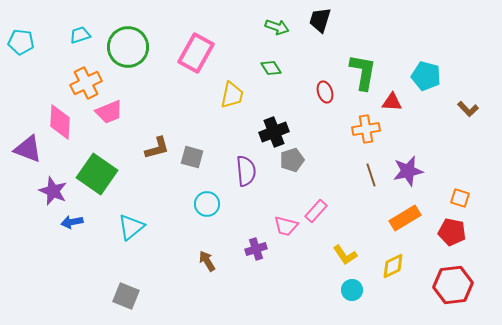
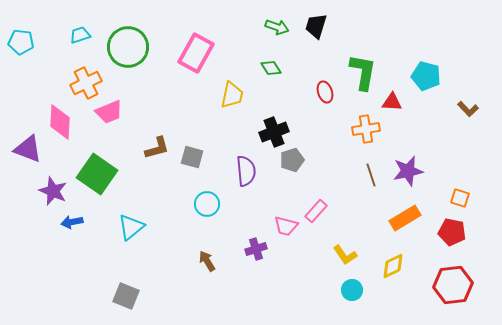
black trapezoid at (320, 20): moved 4 px left, 6 px down
